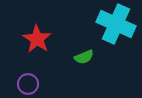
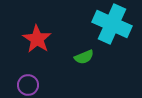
cyan cross: moved 4 px left
purple circle: moved 1 px down
